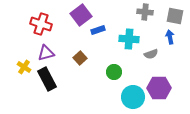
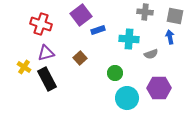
green circle: moved 1 px right, 1 px down
cyan circle: moved 6 px left, 1 px down
